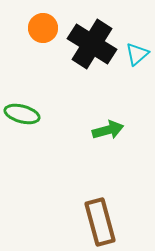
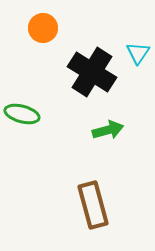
black cross: moved 28 px down
cyan triangle: moved 1 px right, 1 px up; rotated 15 degrees counterclockwise
brown rectangle: moved 7 px left, 17 px up
